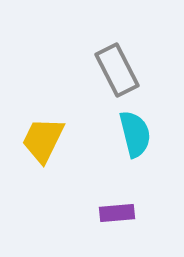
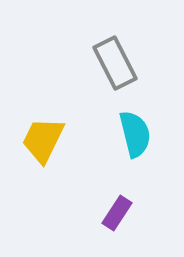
gray rectangle: moved 2 px left, 7 px up
purple rectangle: rotated 52 degrees counterclockwise
